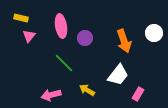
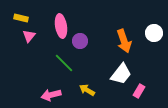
purple circle: moved 5 px left, 3 px down
white trapezoid: moved 3 px right, 1 px up
pink rectangle: moved 1 px right, 3 px up
